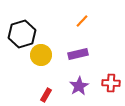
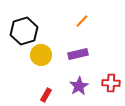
black hexagon: moved 2 px right, 3 px up
